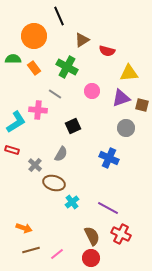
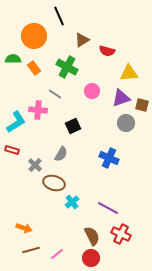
gray circle: moved 5 px up
